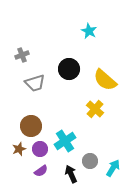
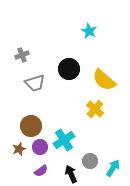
yellow semicircle: moved 1 px left
cyan cross: moved 1 px left, 1 px up
purple circle: moved 2 px up
